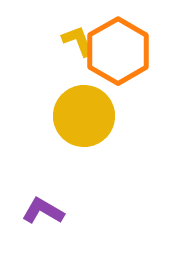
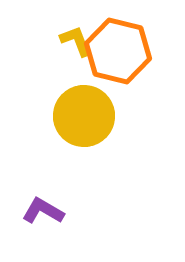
yellow L-shape: moved 2 px left
orange hexagon: rotated 16 degrees counterclockwise
